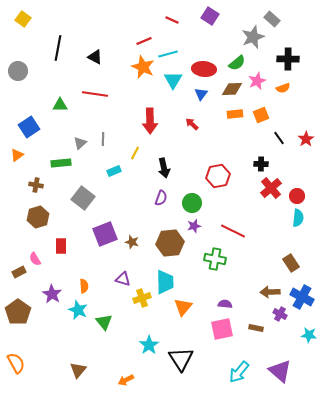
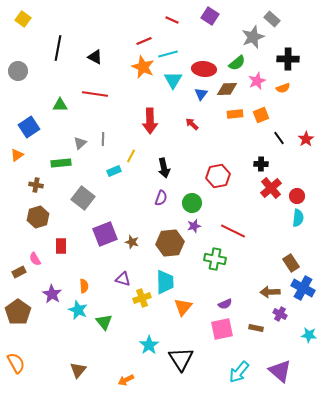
brown diamond at (232, 89): moved 5 px left
yellow line at (135, 153): moved 4 px left, 3 px down
blue cross at (302, 297): moved 1 px right, 9 px up
purple semicircle at (225, 304): rotated 152 degrees clockwise
